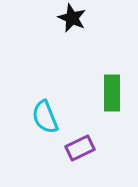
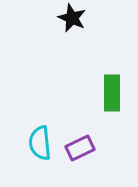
cyan semicircle: moved 5 px left, 26 px down; rotated 16 degrees clockwise
